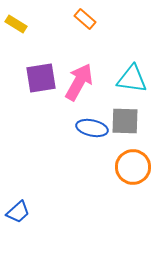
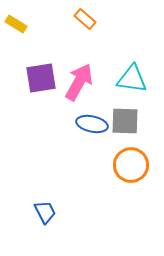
blue ellipse: moved 4 px up
orange circle: moved 2 px left, 2 px up
blue trapezoid: moved 27 px right; rotated 75 degrees counterclockwise
